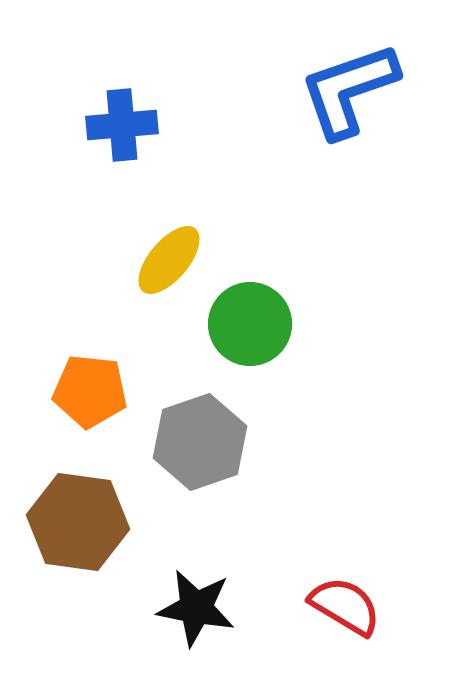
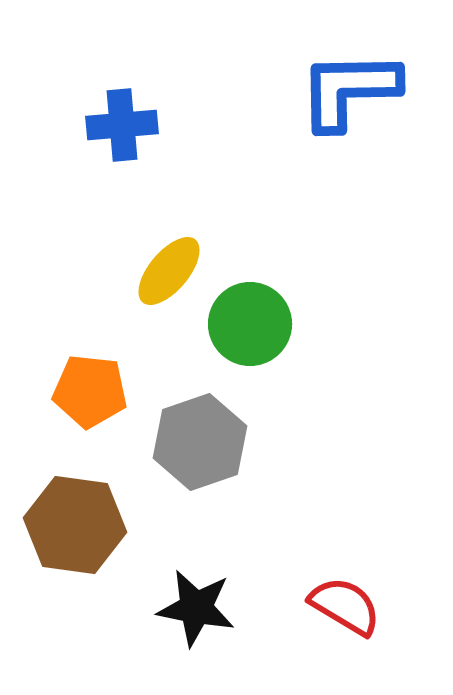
blue L-shape: rotated 18 degrees clockwise
yellow ellipse: moved 11 px down
brown hexagon: moved 3 px left, 3 px down
